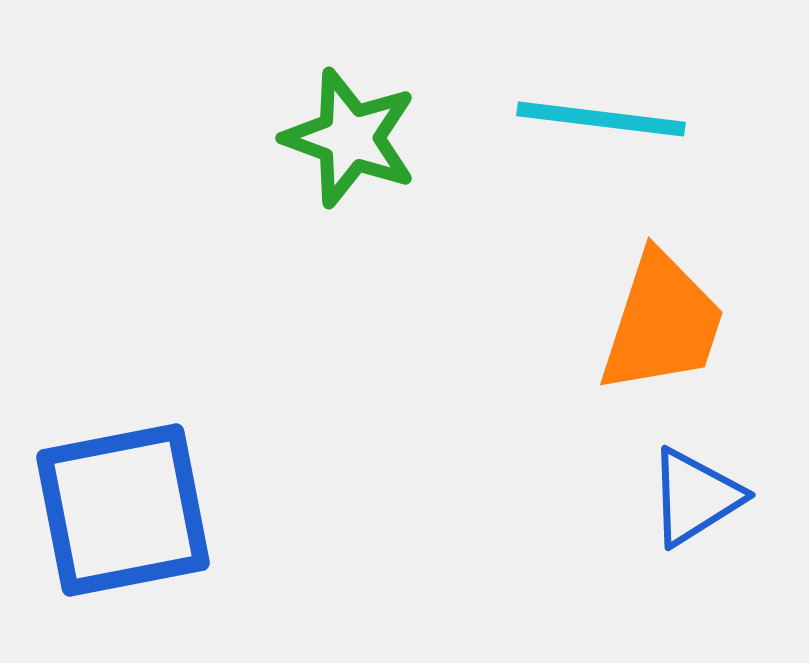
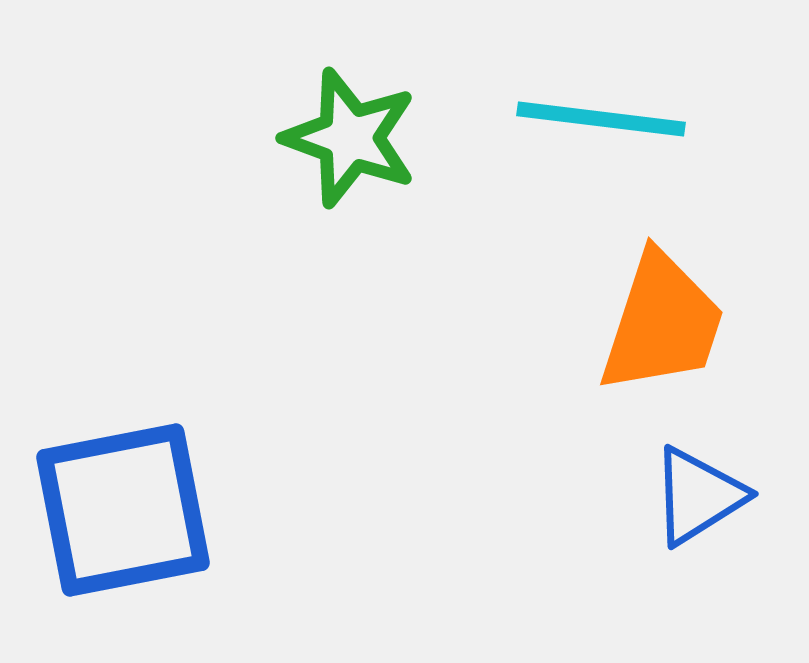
blue triangle: moved 3 px right, 1 px up
